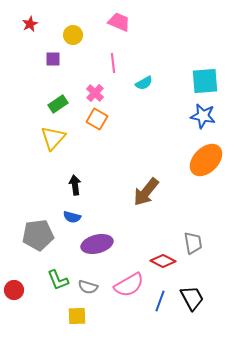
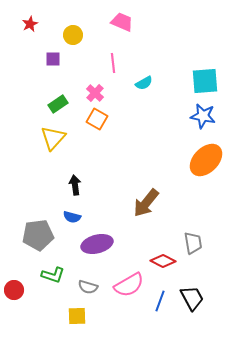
pink trapezoid: moved 3 px right
brown arrow: moved 11 px down
green L-shape: moved 5 px left, 5 px up; rotated 50 degrees counterclockwise
